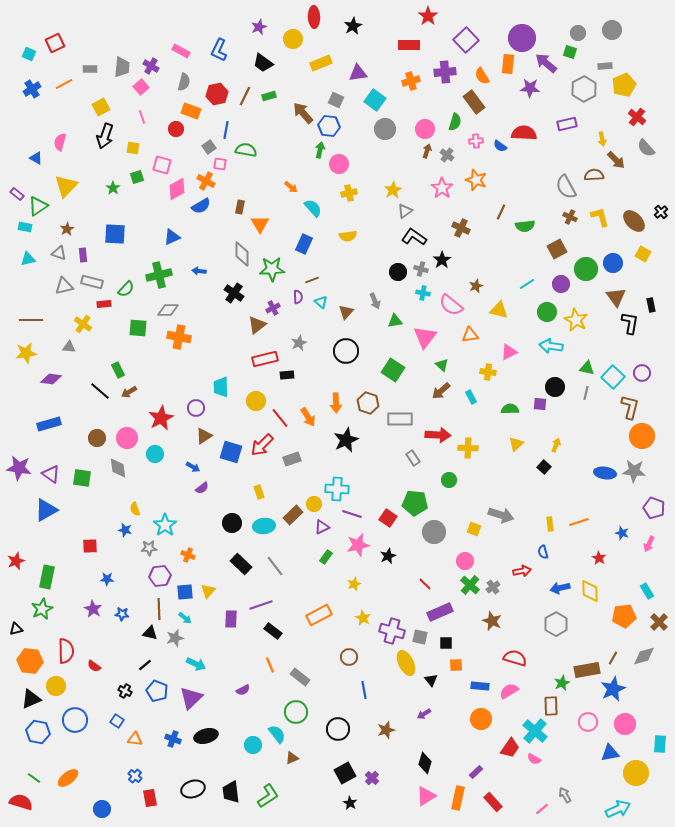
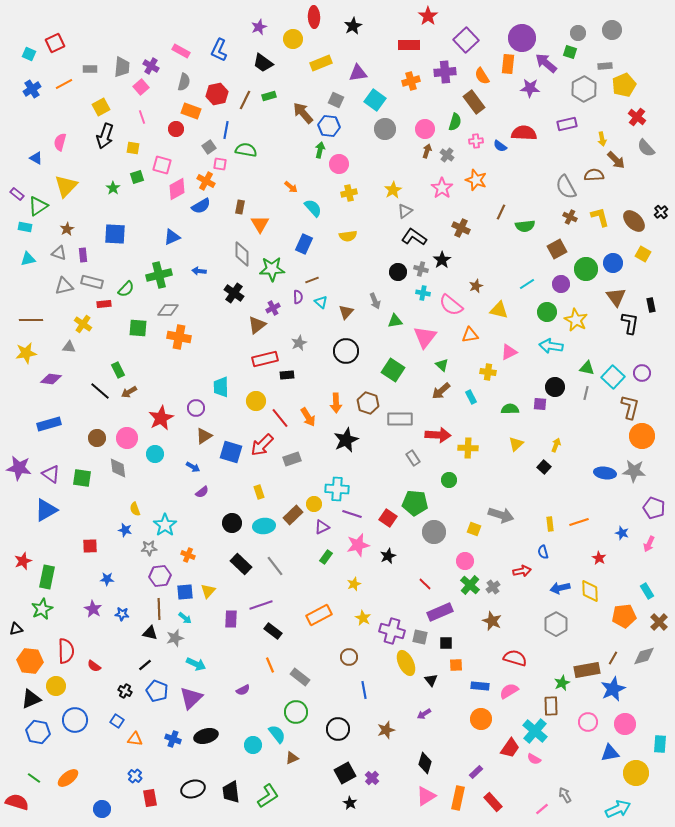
brown line at (245, 96): moved 4 px down
purple semicircle at (202, 488): moved 4 px down
red star at (16, 561): moved 7 px right
red semicircle at (21, 802): moved 4 px left
